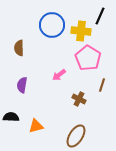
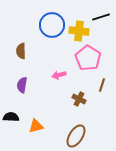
black line: moved 1 px right, 1 px down; rotated 48 degrees clockwise
yellow cross: moved 2 px left
brown semicircle: moved 2 px right, 3 px down
pink arrow: rotated 24 degrees clockwise
